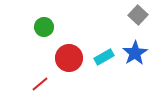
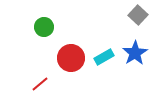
red circle: moved 2 px right
